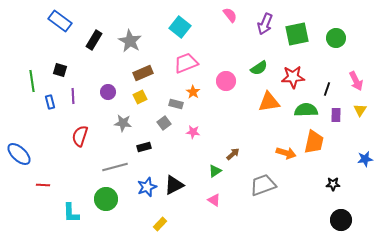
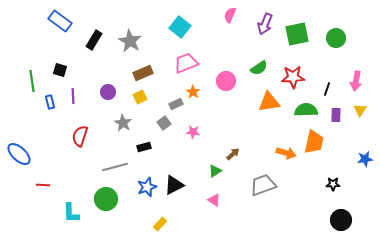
pink semicircle at (230, 15): rotated 119 degrees counterclockwise
pink arrow at (356, 81): rotated 36 degrees clockwise
gray rectangle at (176, 104): rotated 40 degrees counterclockwise
gray star at (123, 123): rotated 24 degrees clockwise
